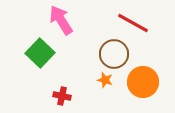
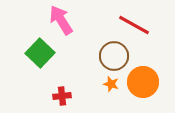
red line: moved 1 px right, 2 px down
brown circle: moved 2 px down
orange star: moved 6 px right, 4 px down
red cross: rotated 18 degrees counterclockwise
